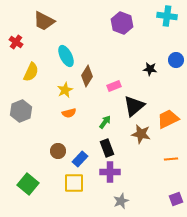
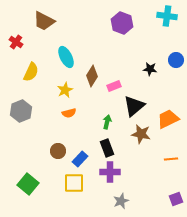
cyan ellipse: moved 1 px down
brown diamond: moved 5 px right
green arrow: moved 2 px right; rotated 24 degrees counterclockwise
